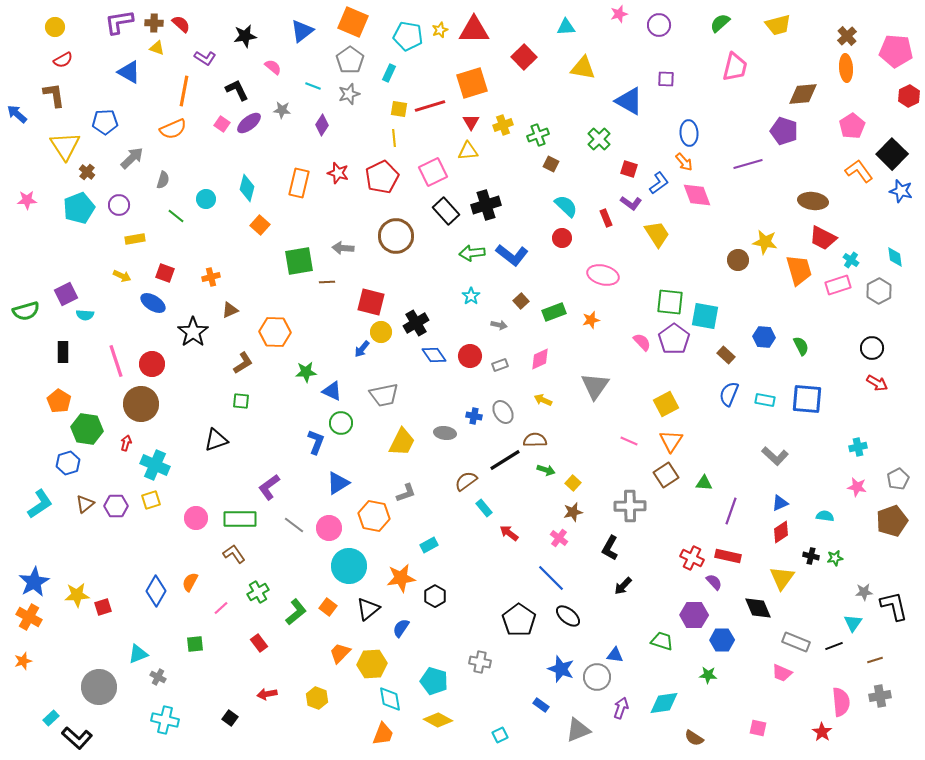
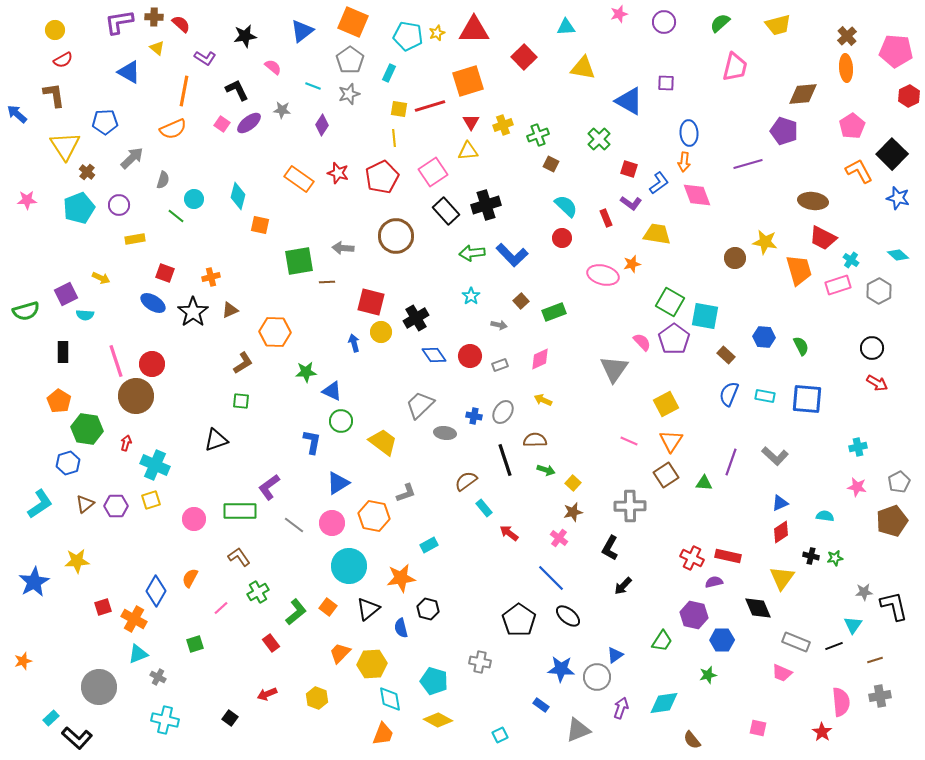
brown cross at (154, 23): moved 6 px up
purple circle at (659, 25): moved 5 px right, 3 px up
yellow circle at (55, 27): moved 3 px down
yellow star at (440, 30): moved 3 px left, 3 px down
yellow triangle at (157, 48): rotated 21 degrees clockwise
purple square at (666, 79): moved 4 px down
orange square at (472, 83): moved 4 px left, 2 px up
orange arrow at (684, 162): rotated 48 degrees clockwise
orange L-shape at (859, 171): rotated 8 degrees clockwise
pink square at (433, 172): rotated 8 degrees counterclockwise
orange rectangle at (299, 183): moved 4 px up; rotated 68 degrees counterclockwise
cyan diamond at (247, 188): moved 9 px left, 8 px down
blue star at (901, 191): moved 3 px left, 7 px down
cyan circle at (206, 199): moved 12 px left
orange square at (260, 225): rotated 30 degrees counterclockwise
yellow trapezoid at (657, 234): rotated 48 degrees counterclockwise
blue L-shape at (512, 255): rotated 8 degrees clockwise
cyan diamond at (895, 257): moved 3 px right, 2 px up; rotated 40 degrees counterclockwise
brown circle at (738, 260): moved 3 px left, 2 px up
yellow arrow at (122, 276): moved 21 px left, 2 px down
green square at (670, 302): rotated 24 degrees clockwise
orange star at (591, 320): moved 41 px right, 56 px up
black cross at (416, 323): moved 5 px up
black star at (193, 332): moved 20 px up
blue arrow at (362, 349): moved 8 px left, 6 px up; rotated 126 degrees clockwise
gray triangle at (595, 386): moved 19 px right, 17 px up
gray trapezoid at (384, 395): moved 36 px right, 10 px down; rotated 148 degrees clockwise
cyan rectangle at (765, 400): moved 4 px up
brown circle at (141, 404): moved 5 px left, 8 px up
gray ellipse at (503, 412): rotated 65 degrees clockwise
green circle at (341, 423): moved 2 px up
blue L-shape at (316, 442): moved 4 px left; rotated 10 degrees counterclockwise
yellow trapezoid at (402, 442): moved 19 px left; rotated 80 degrees counterclockwise
black line at (505, 460): rotated 76 degrees counterclockwise
gray pentagon at (898, 479): moved 1 px right, 3 px down
purple line at (731, 511): moved 49 px up
pink circle at (196, 518): moved 2 px left, 1 px down
green rectangle at (240, 519): moved 8 px up
pink circle at (329, 528): moved 3 px right, 5 px up
brown L-shape at (234, 554): moved 5 px right, 3 px down
orange semicircle at (190, 582): moved 4 px up
purple semicircle at (714, 582): rotated 60 degrees counterclockwise
yellow star at (77, 595): moved 34 px up
black hexagon at (435, 596): moved 7 px left, 13 px down; rotated 15 degrees counterclockwise
purple hexagon at (694, 615): rotated 12 degrees clockwise
orange cross at (29, 617): moved 105 px right, 2 px down
cyan triangle at (853, 623): moved 2 px down
blue semicircle at (401, 628): rotated 48 degrees counterclockwise
green trapezoid at (662, 641): rotated 105 degrees clockwise
red rectangle at (259, 643): moved 12 px right
green square at (195, 644): rotated 12 degrees counterclockwise
blue triangle at (615, 655): rotated 42 degrees counterclockwise
blue star at (561, 669): rotated 16 degrees counterclockwise
green star at (708, 675): rotated 18 degrees counterclockwise
red arrow at (267, 694): rotated 12 degrees counterclockwise
brown semicircle at (694, 738): moved 2 px left, 2 px down; rotated 18 degrees clockwise
